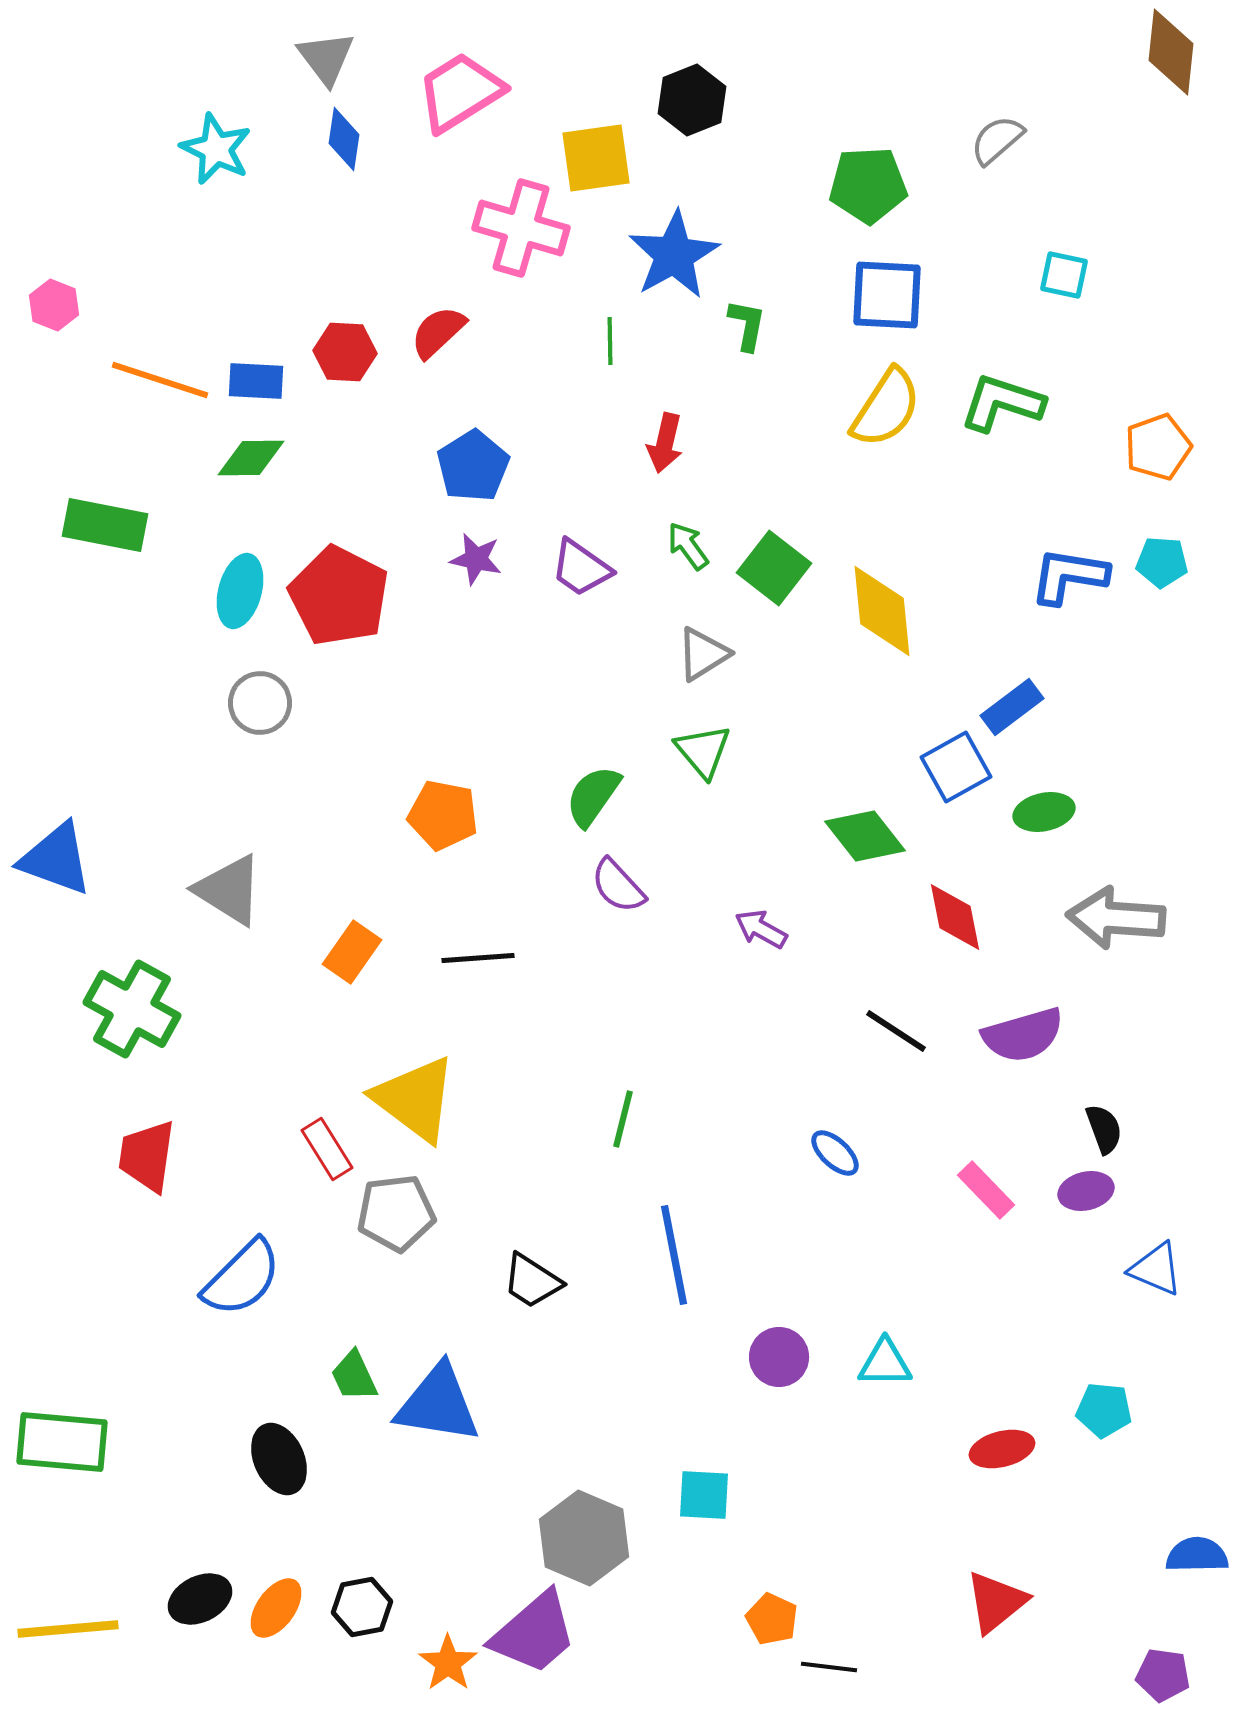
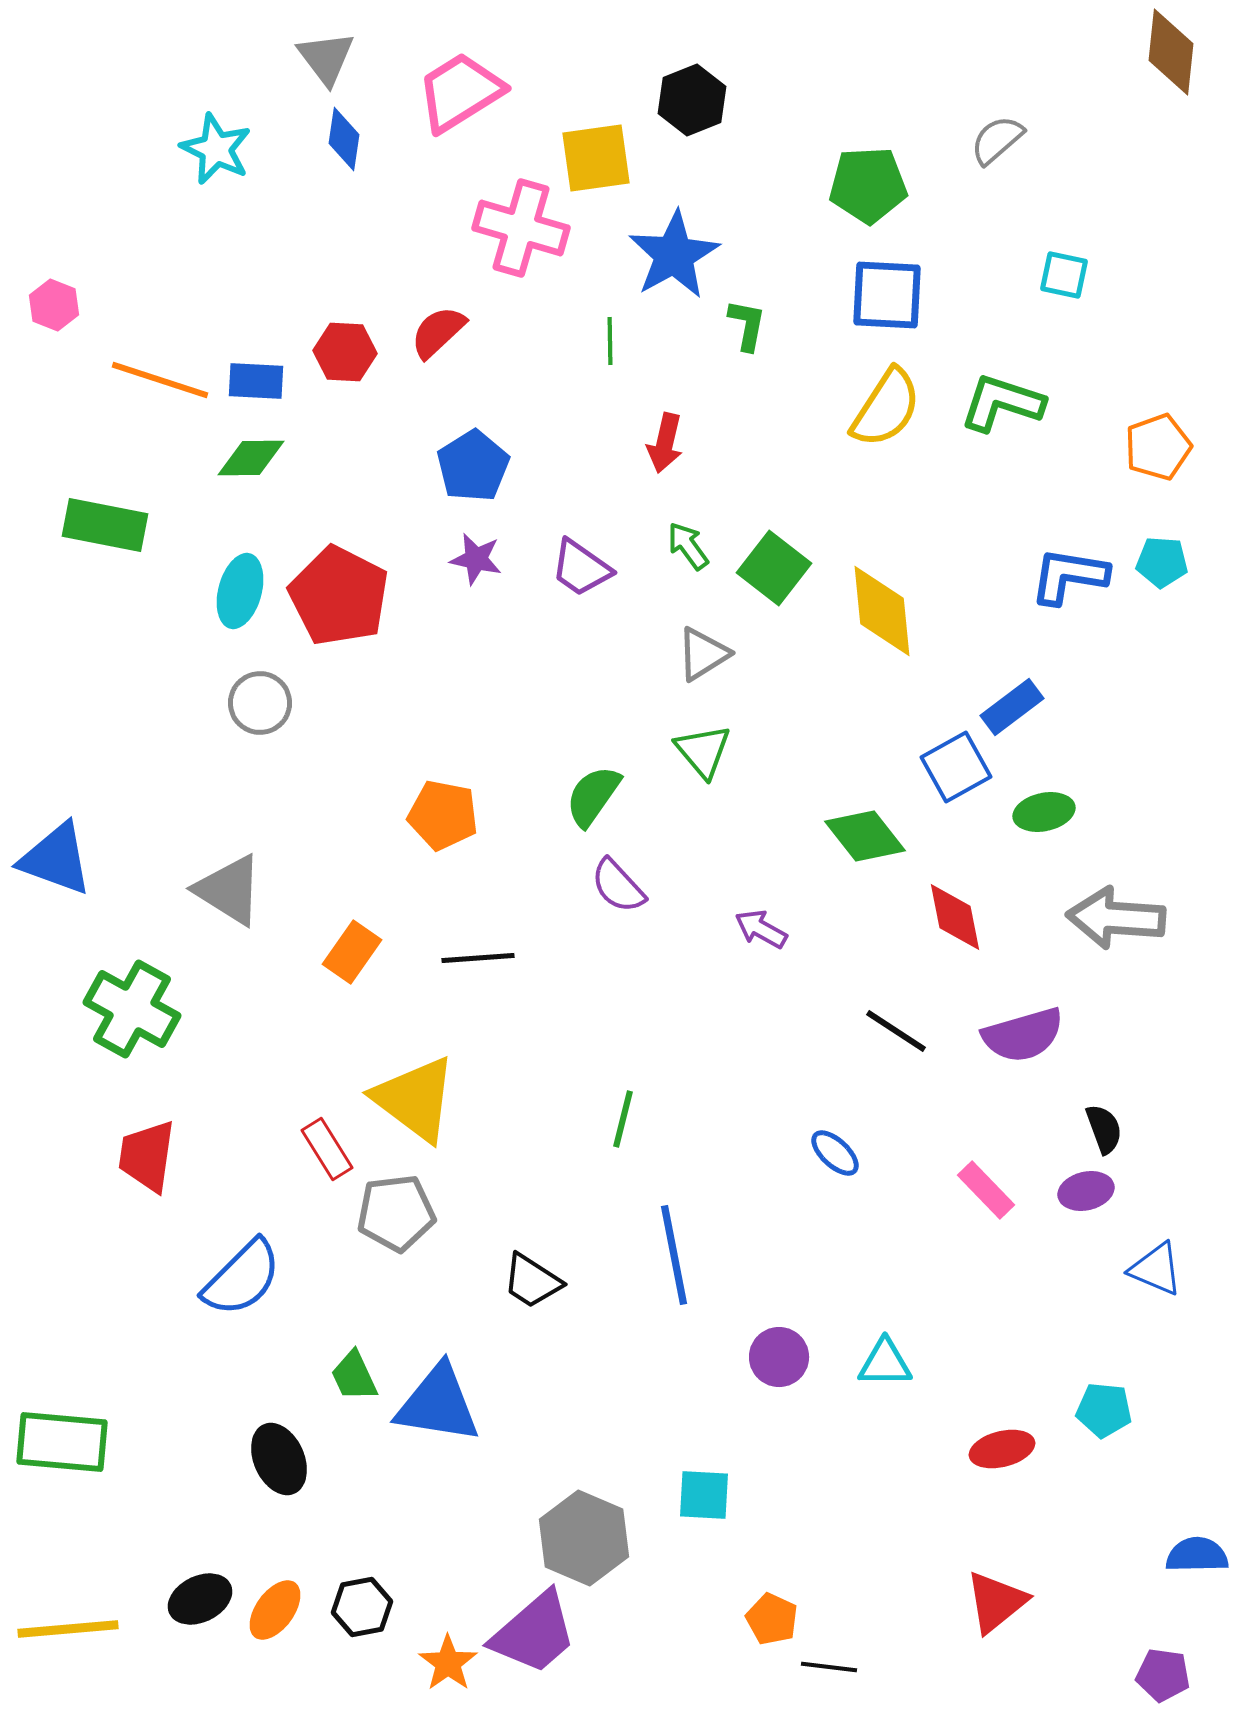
orange ellipse at (276, 1608): moved 1 px left, 2 px down
